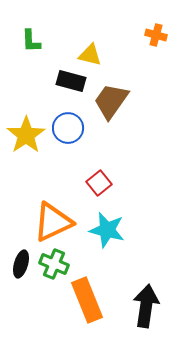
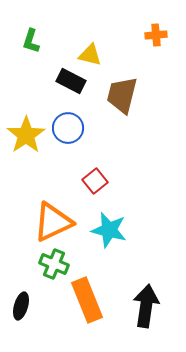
orange cross: rotated 20 degrees counterclockwise
green L-shape: rotated 20 degrees clockwise
black rectangle: rotated 12 degrees clockwise
brown trapezoid: moved 11 px right, 6 px up; rotated 21 degrees counterclockwise
red square: moved 4 px left, 2 px up
cyan star: moved 2 px right
black ellipse: moved 42 px down
